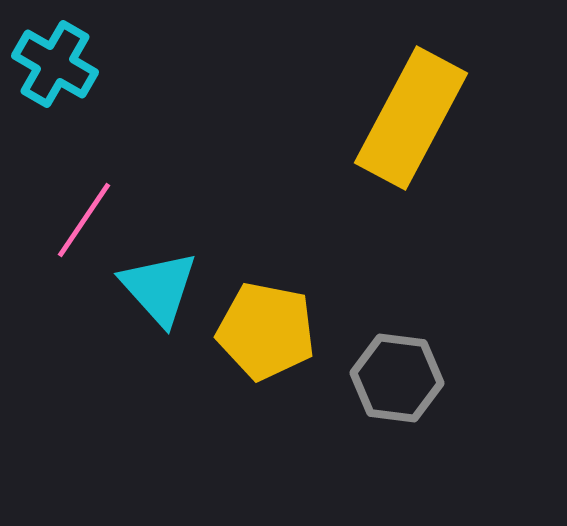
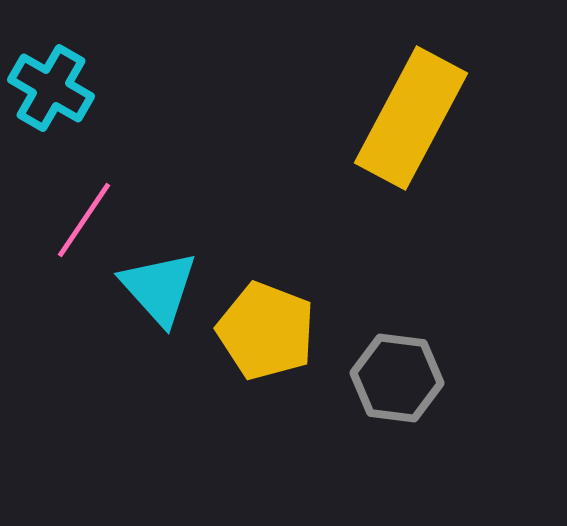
cyan cross: moved 4 px left, 24 px down
yellow pentagon: rotated 10 degrees clockwise
